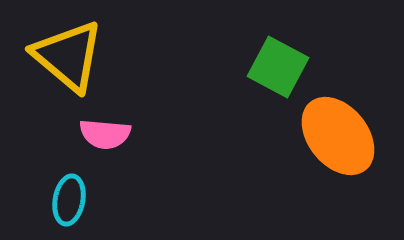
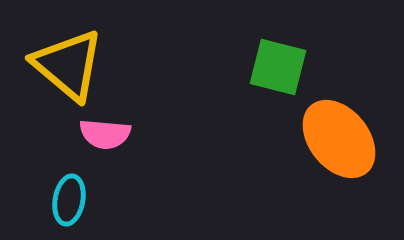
yellow triangle: moved 9 px down
green square: rotated 14 degrees counterclockwise
orange ellipse: moved 1 px right, 3 px down
